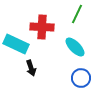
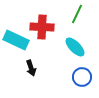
cyan rectangle: moved 4 px up
blue circle: moved 1 px right, 1 px up
